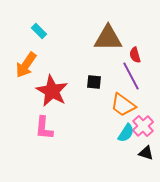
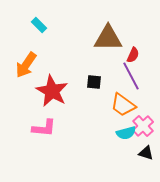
cyan rectangle: moved 6 px up
red semicircle: moved 2 px left; rotated 140 degrees counterclockwise
pink L-shape: rotated 90 degrees counterclockwise
cyan semicircle: rotated 42 degrees clockwise
